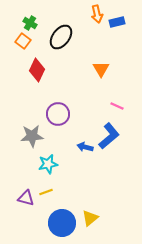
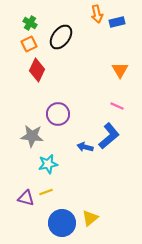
orange square: moved 6 px right, 3 px down; rotated 28 degrees clockwise
orange triangle: moved 19 px right, 1 px down
gray star: rotated 10 degrees clockwise
